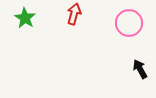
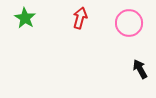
red arrow: moved 6 px right, 4 px down
